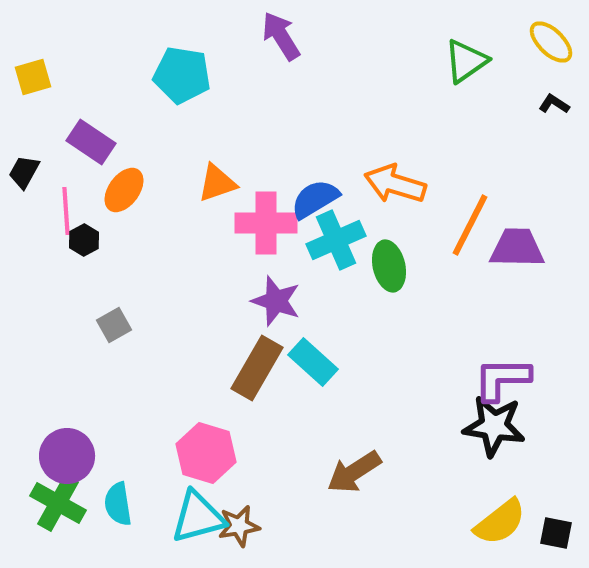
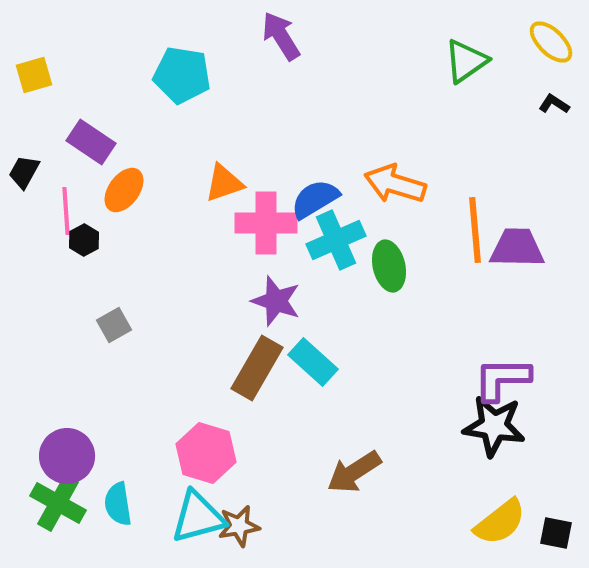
yellow square: moved 1 px right, 2 px up
orange triangle: moved 7 px right
orange line: moved 5 px right, 5 px down; rotated 32 degrees counterclockwise
